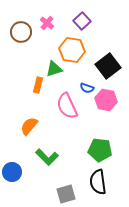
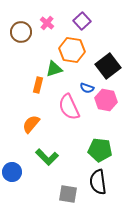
pink semicircle: moved 2 px right, 1 px down
orange semicircle: moved 2 px right, 2 px up
gray square: moved 2 px right; rotated 24 degrees clockwise
